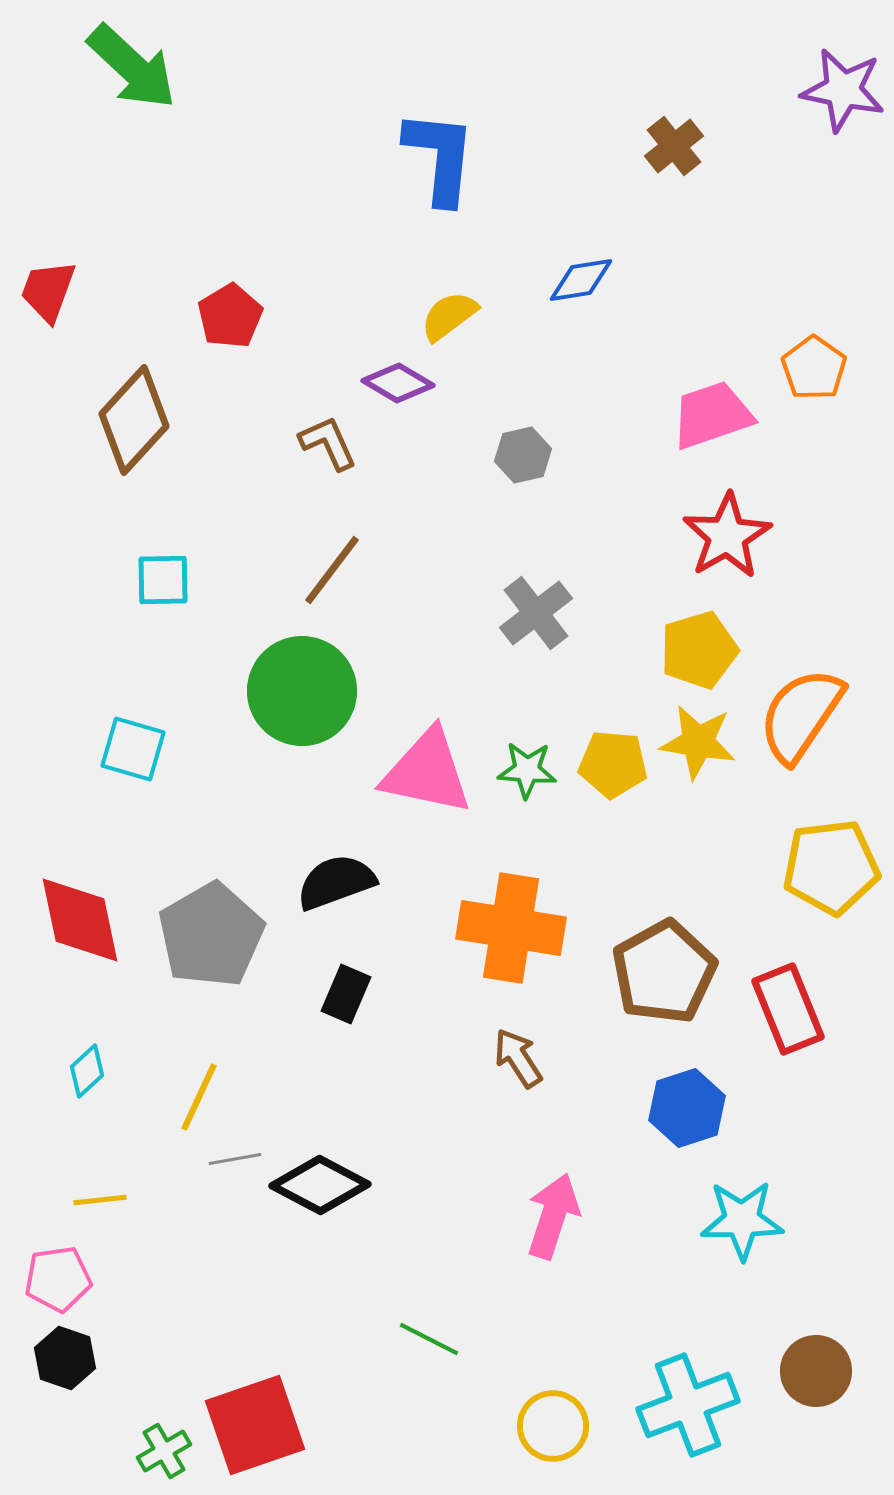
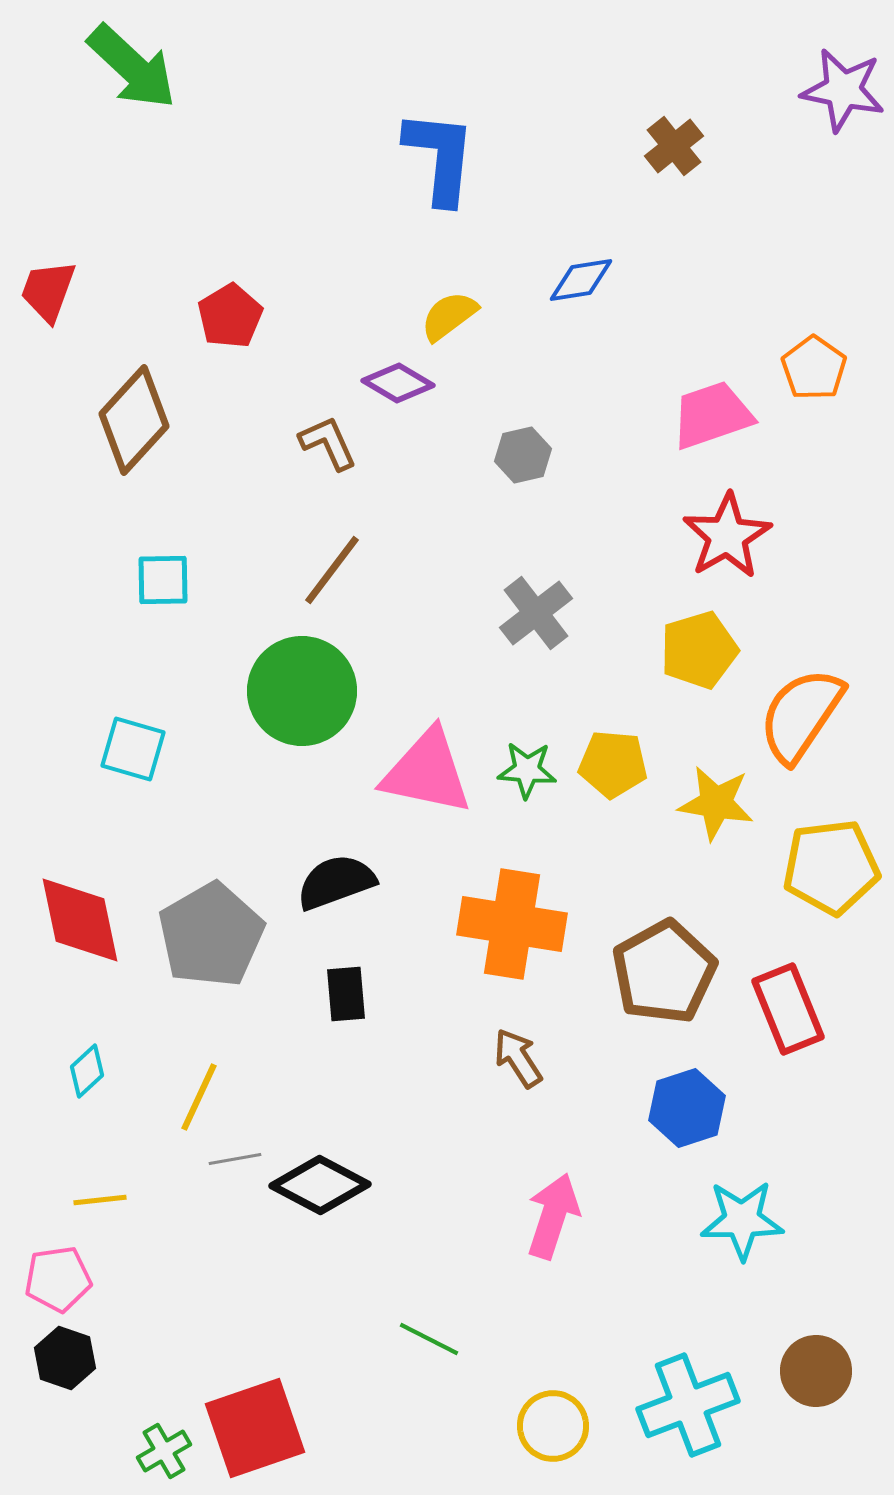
yellow star at (698, 742): moved 18 px right, 61 px down
orange cross at (511, 928): moved 1 px right, 4 px up
black rectangle at (346, 994): rotated 28 degrees counterclockwise
red square at (255, 1425): moved 3 px down
